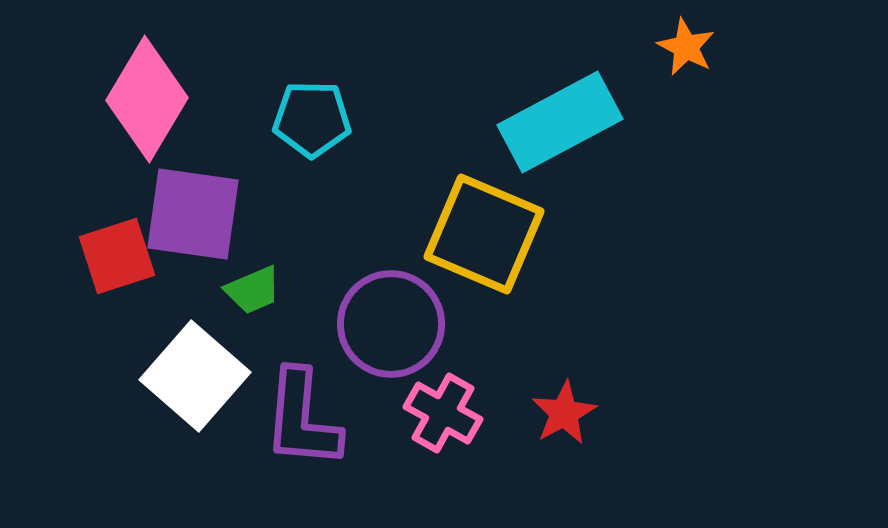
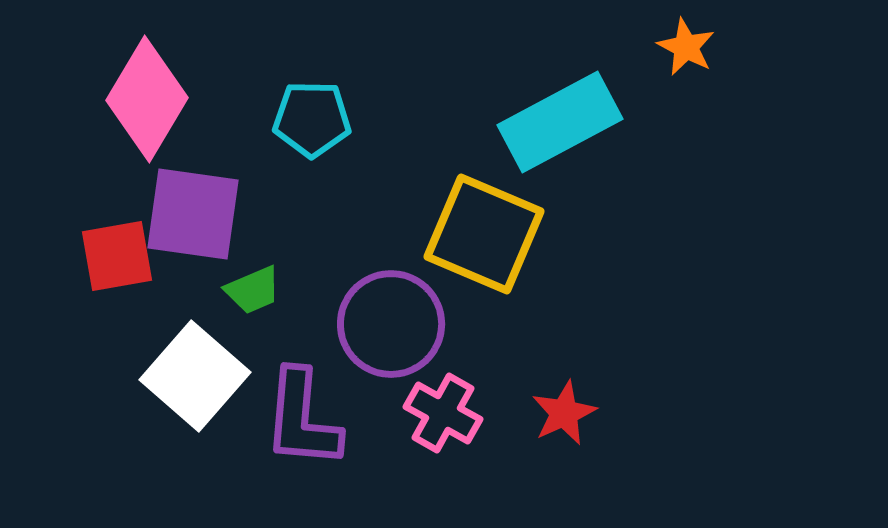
red square: rotated 8 degrees clockwise
red star: rotated 4 degrees clockwise
